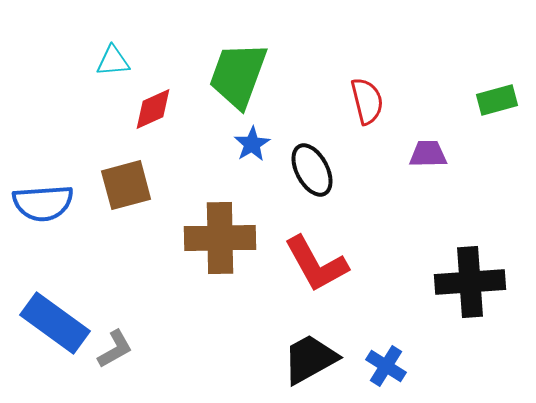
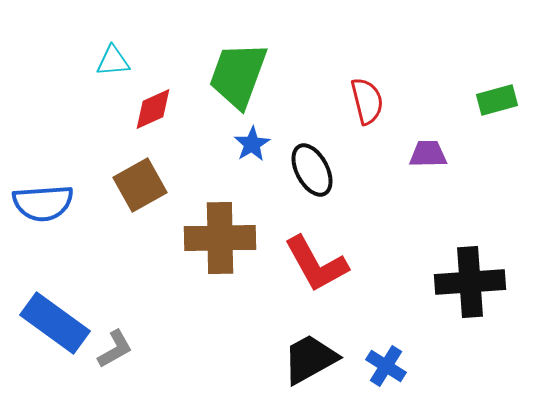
brown square: moved 14 px right; rotated 14 degrees counterclockwise
